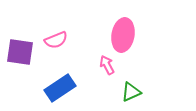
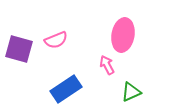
purple square: moved 1 px left, 3 px up; rotated 8 degrees clockwise
blue rectangle: moved 6 px right, 1 px down
